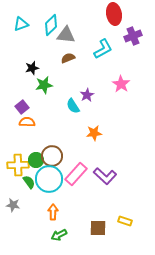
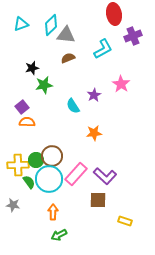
purple star: moved 7 px right
brown square: moved 28 px up
